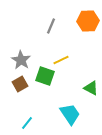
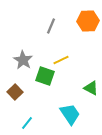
gray star: moved 2 px right
brown square: moved 5 px left, 8 px down; rotated 14 degrees counterclockwise
